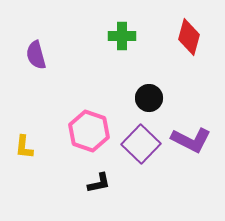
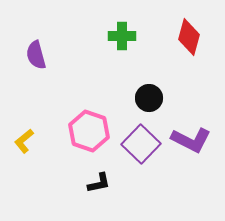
yellow L-shape: moved 6 px up; rotated 45 degrees clockwise
